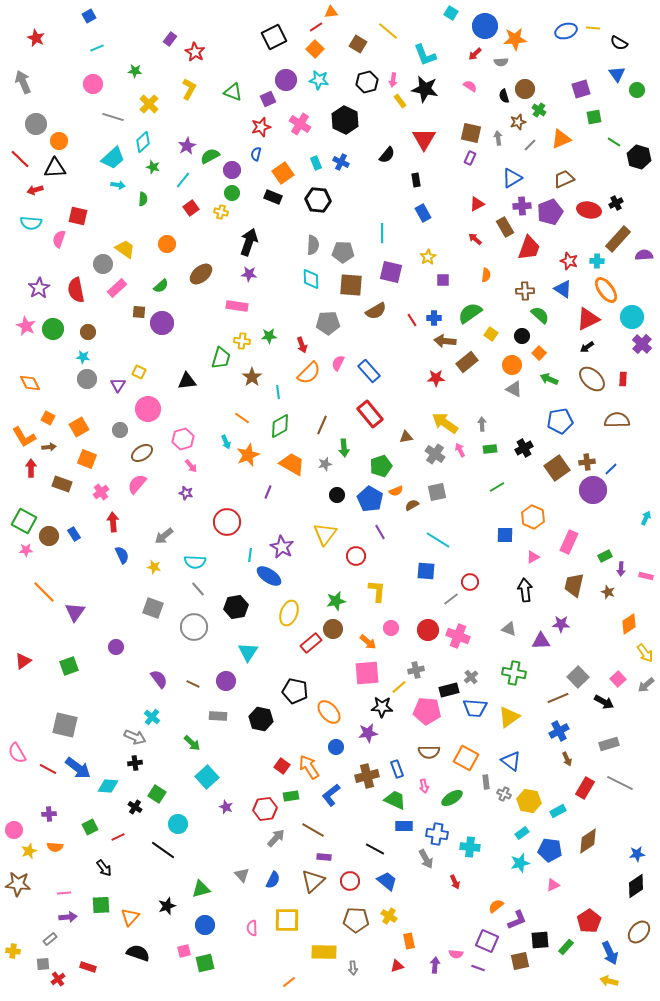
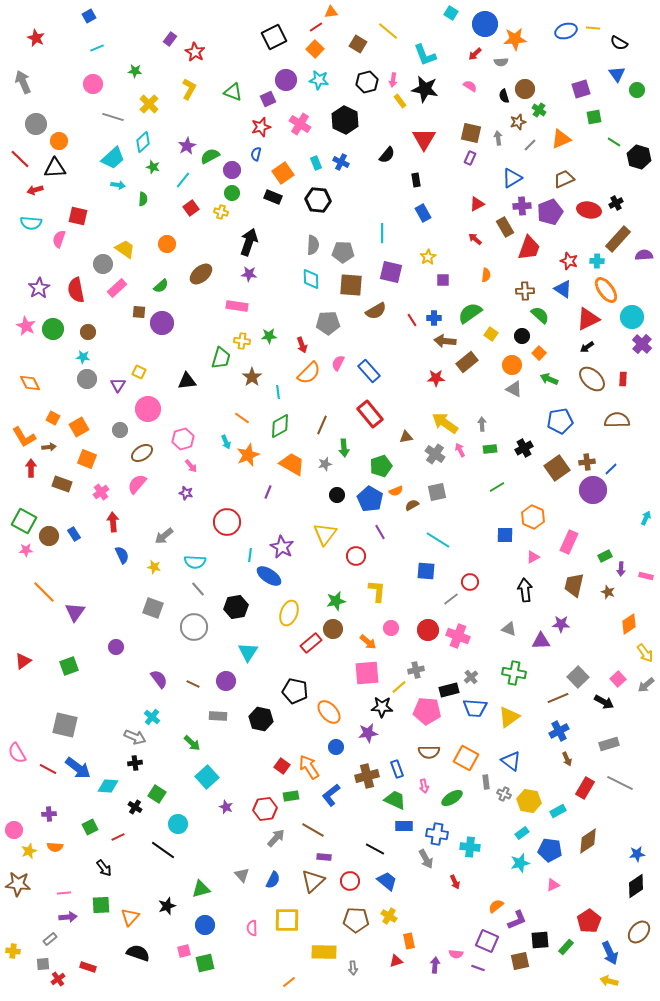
blue circle at (485, 26): moved 2 px up
orange square at (48, 418): moved 5 px right
red triangle at (397, 966): moved 1 px left, 5 px up
